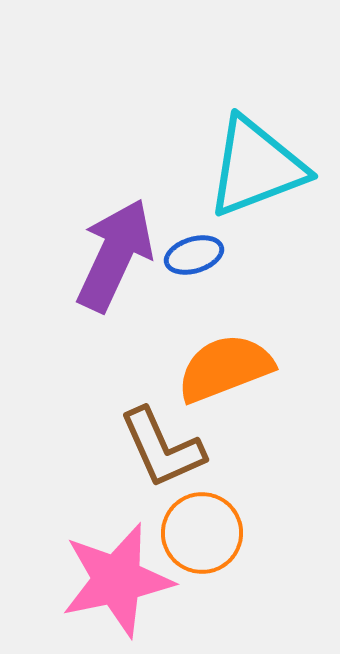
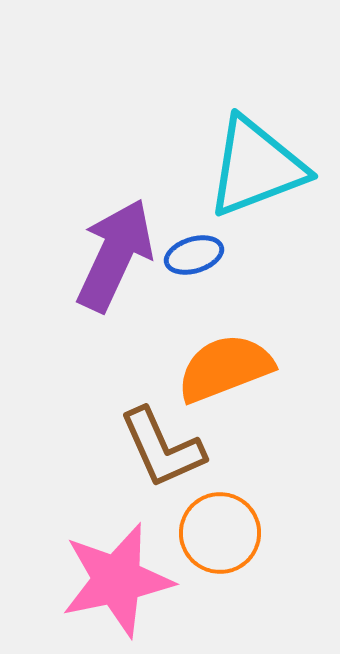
orange circle: moved 18 px right
